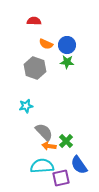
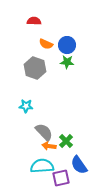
cyan star: rotated 16 degrees clockwise
